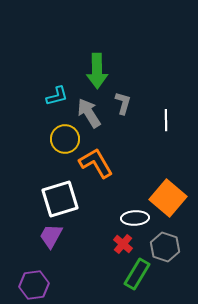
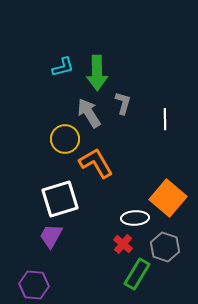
green arrow: moved 2 px down
cyan L-shape: moved 6 px right, 29 px up
white line: moved 1 px left, 1 px up
purple hexagon: rotated 12 degrees clockwise
